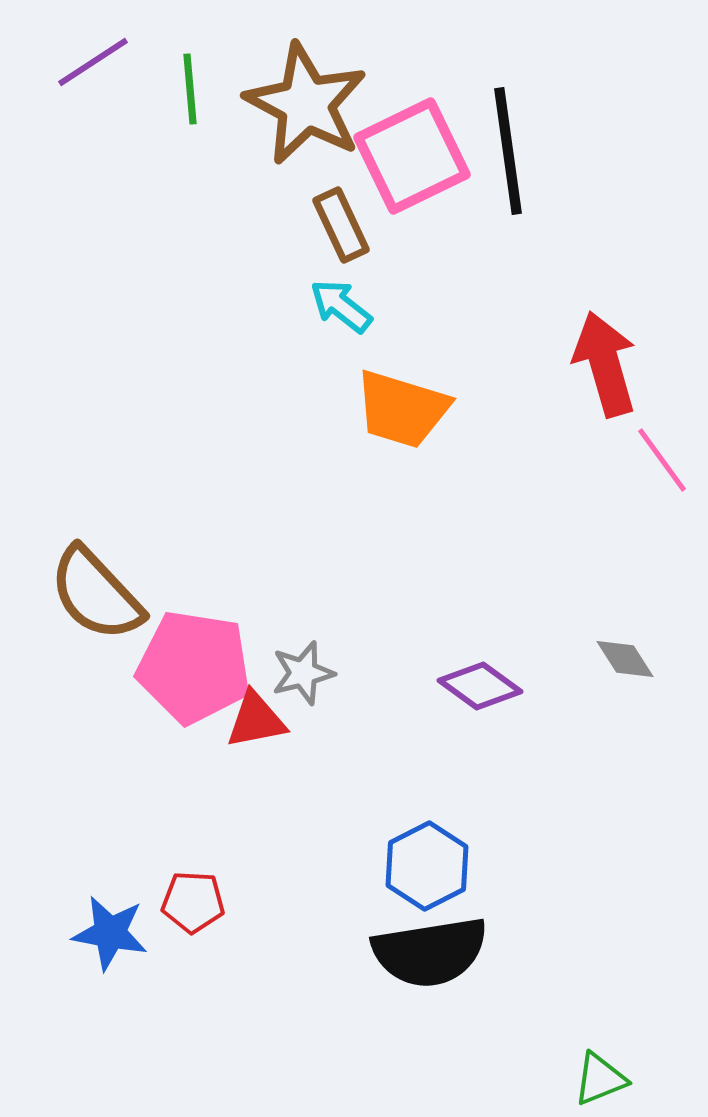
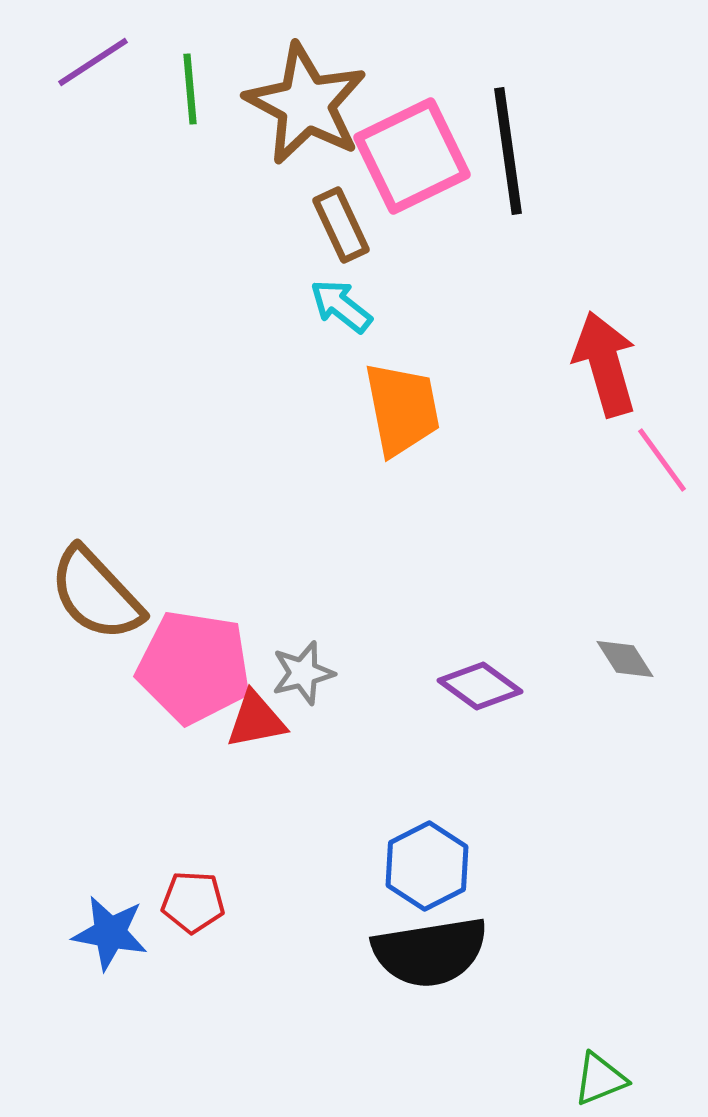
orange trapezoid: rotated 118 degrees counterclockwise
